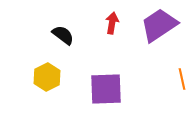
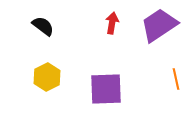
black semicircle: moved 20 px left, 9 px up
orange line: moved 6 px left
